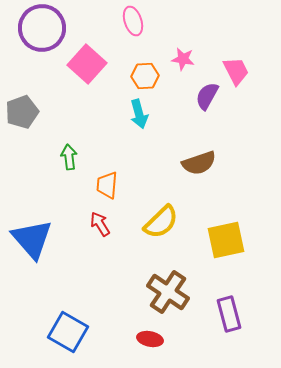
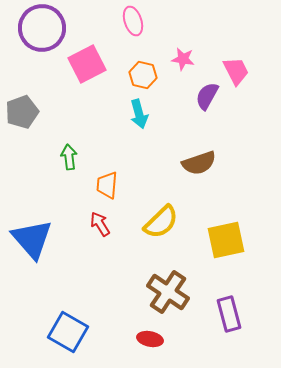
pink square: rotated 21 degrees clockwise
orange hexagon: moved 2 px left, 1 px up; rotated 16 degrees clockwise
